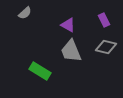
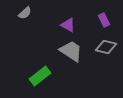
gray trapezoid: rotated 145 degrees clockwise
green rectangle: moved 5 px down; rotated 70 degrees counterclockwise
